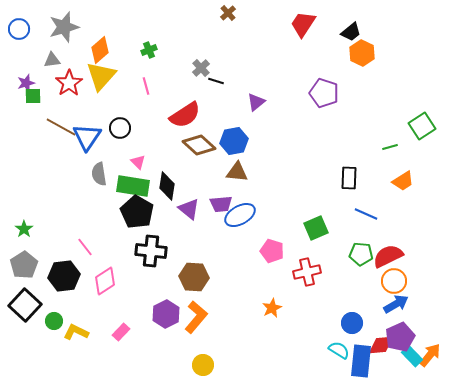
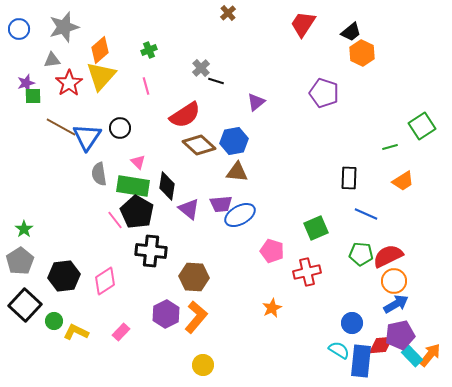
pink line at (85, 247): moved 30 px right, 27 px up
gray pentagon at (24, 265): moved 4 px left, 4 px up
purple pentagon at (400, 337): moved 2 px up; rotated 12 degrees clockwise
